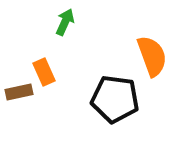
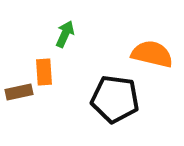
green arrow: moved 12 px down
orange semicircle: moved 2 px up; rotated 57 degrees counterclockwise
orange rectangle: rotated 20 degrees clockwise
